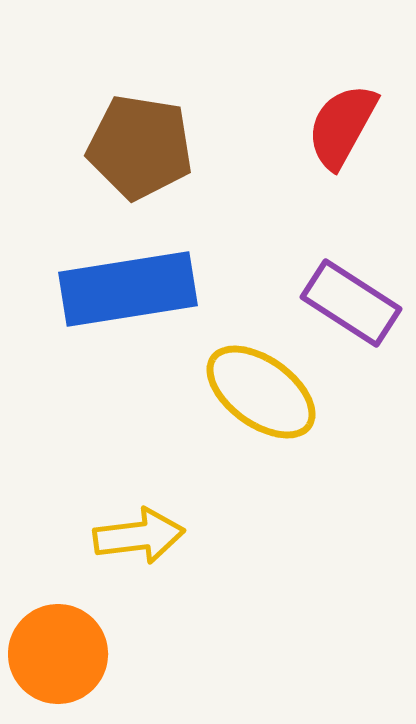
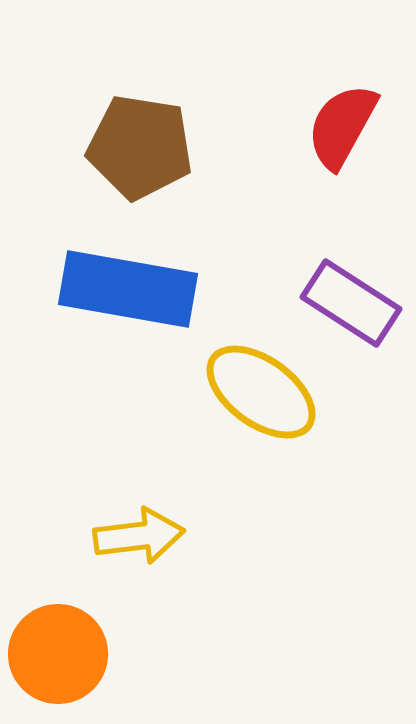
blue rectangle: rotated 19 degrees clockwise
